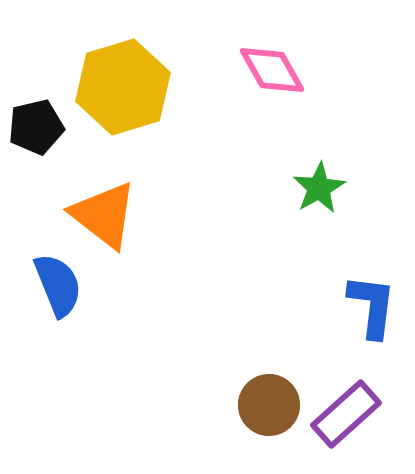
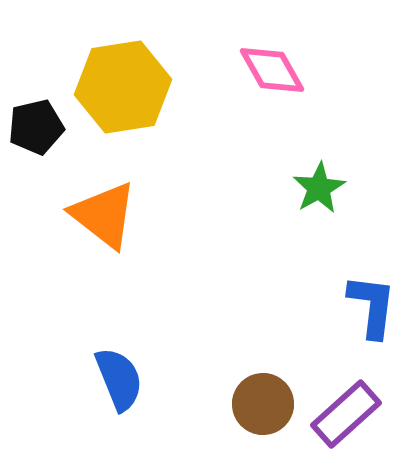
yellow hexagon: rotated 8 degrees clockwise
blue semicircle: moved 61 px right, 94 px down
brown circle: moved 6 px left, 1 px up
